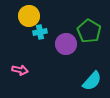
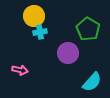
yellow circle: moved 5 px right
green pentagon: moved 1 px left, 2 px up
purple circle: moved 2 px right, 9 px down
cyan semicircle: moved 1 px down
